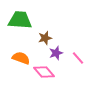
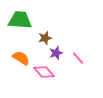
orange semicircle: rotated 12 degrees clockwise
